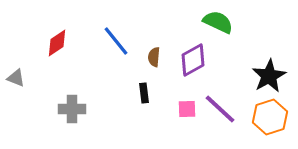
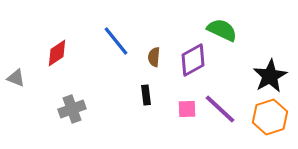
green semicircle: moved 4 px right, 8 px down
red diamond: moved 10 px down
black star: moved 1 px right
black rectangle: moved 2 px right, 2 px down
gray cross: rotated 20 degrees counterclockwise
